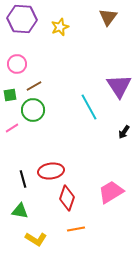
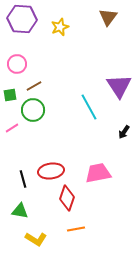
pink trapezoid: moved 13 px left, 19 px up; rotated 20 degrees clockwise
